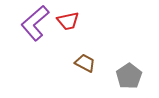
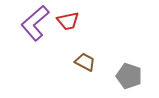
brown trapezoid: moved 1 px up
gray pentagon: rotated 20 degrees counterclockwise
